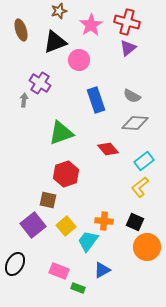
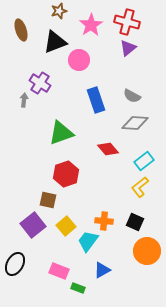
orange circle: moved 4 px down
